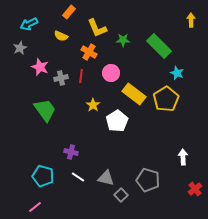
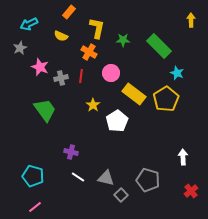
yellow L-shape: rotated 145 degrees counterclockwise
cyan pentagon: moved 10 px left
red cross: moved 4 px left, 2 px down
